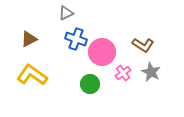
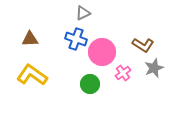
gray triangle: moved 17 px right
brown triangle: moved 1 px right; rotated 24 degrees clockwise
gray star: moved 3 px right, 4 px up; rotated 24 degrees clockwise
